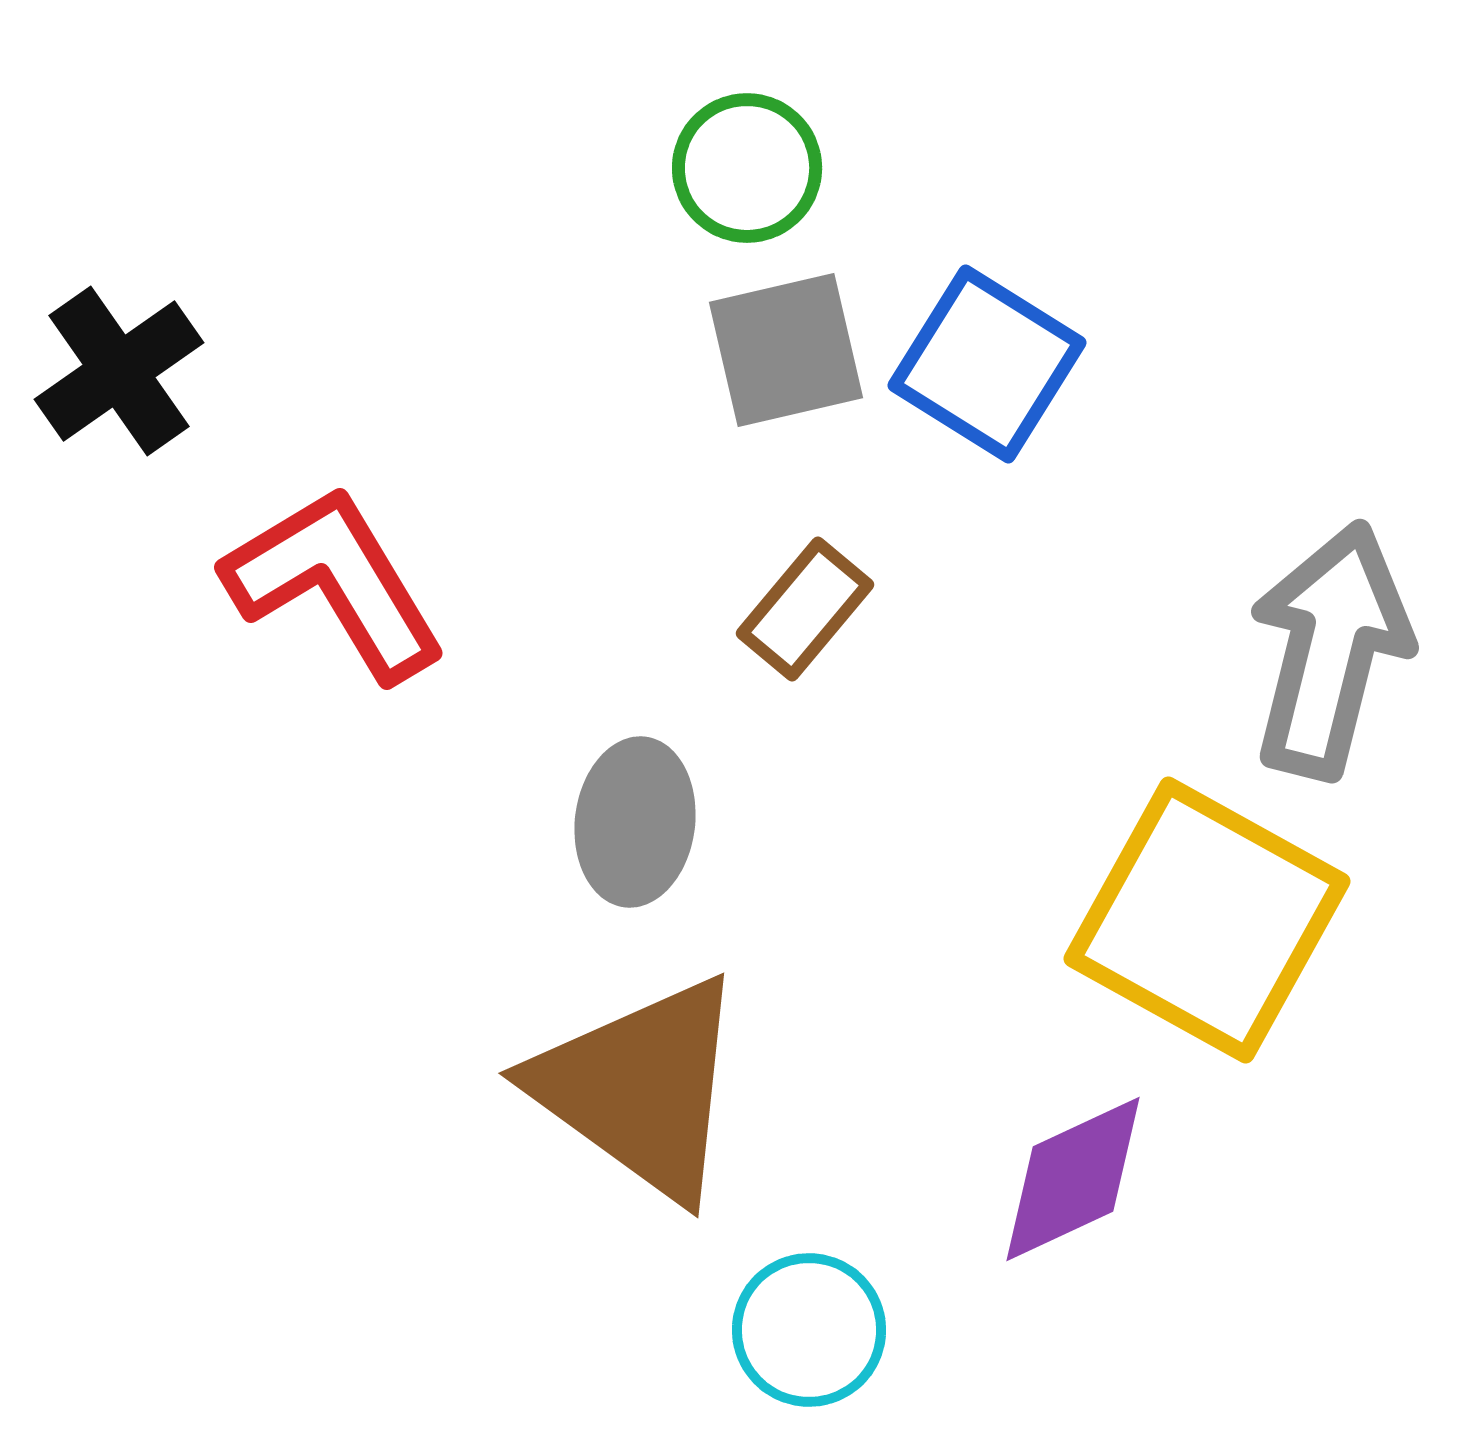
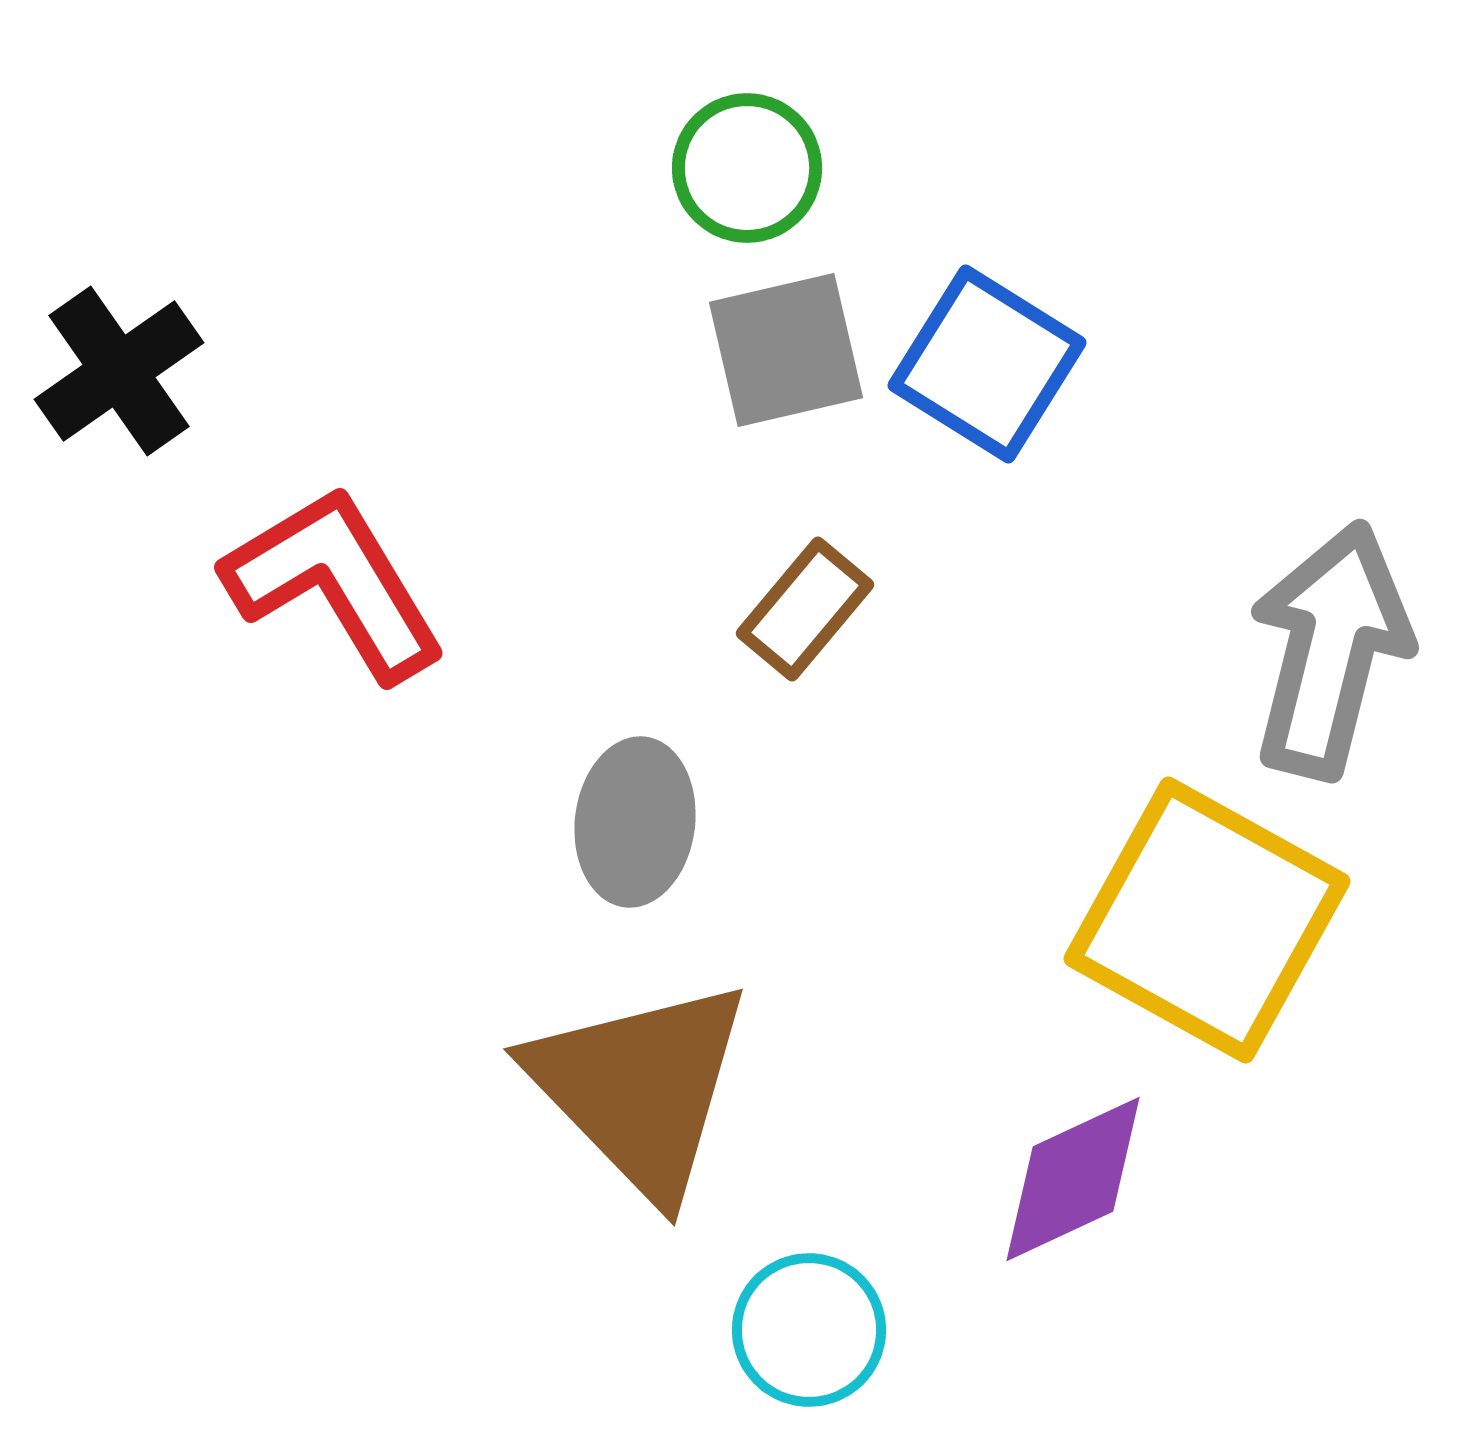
brown triangle: rotated 10 degrees clockwise
